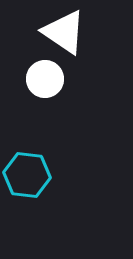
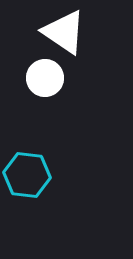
white circle: moved 1 px up
